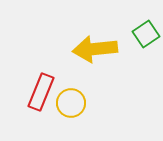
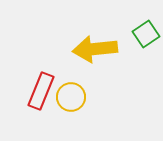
red rectangle: moved 1 px up
yellow circle: moved 6 px up
